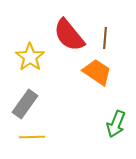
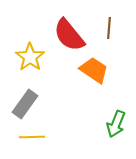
brown line: moved 4 px right, 10 px up
orange trapezoid: moved 3 px left, 2 px up
